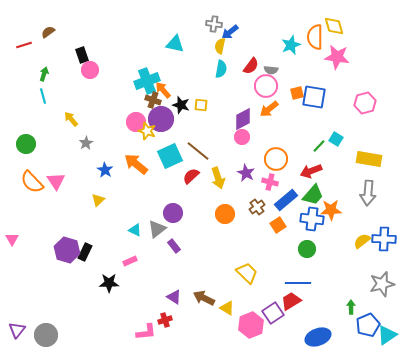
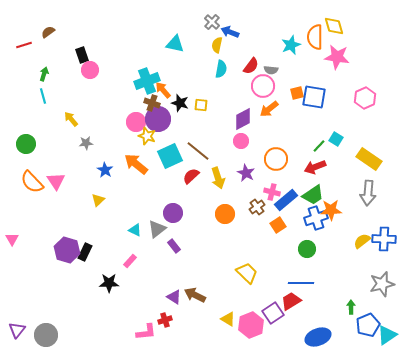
gray cross at (214, 24): moved 2 px left, 2 px up; rotated 35 degrees clockwise
blue arrow at (230, 32): rotated 60 degrees clockwise
yellow semicircle at (220, 46): moved 3 px left, 1 px up
pink circle at (266, 86): moved 3 px left
brown cross at (153, 100): moved 1 px left, 3 px down
pink hexagon at (365, 103): moved 5 px up; rotated 10 degrees counterclockwise
black star at (181, 105): moved 1 px left, 2 px up
purple circle at (161, 119): moved 3 px left
yellow star at (147, 131): moved 5 px down
pink circle at (242, 137): moved 1 px left, 4 px down
gray star at (86, 143): rotated 24 degrees clockwise
yellow rectangle at (369, 159): rotated 25 degrees clockwise
red arrow at (311, 171): moved 4 px right, 4 px up
pink cross at (270, 182): moved 2 px right, 10 px down
green trapezoid at (313, 195): rotated 15 degrees clockwise
blue cross at (312, 219): moved 4 px right, 1 px up; rotated 25 degrees counterclockwise
pink rectangle at (130, 261): rotated 24 degrees counterclockwise
blue line at (298, 283): moved 3 px right
brown arrow at (204, 298): moved 9 px left, 3 px up
yellow triangle at (227, 308): moved 1 px right, 11 px down
